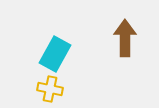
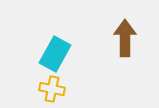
yellow cross: moved 2 px right
